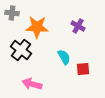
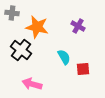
orange star: rotated 10 degrees clockwise
